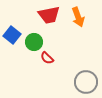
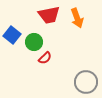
orange arrow: moved 1 px left, 1 px down
red semicircle: moved 2 px left; rotated 88 degrees counterclockwise
